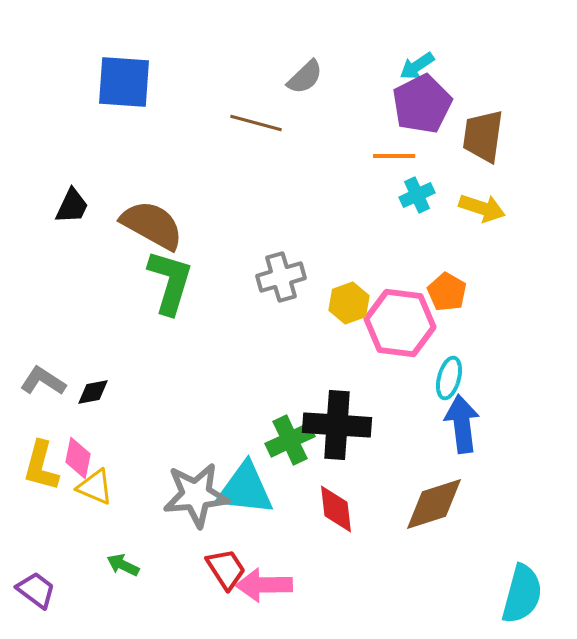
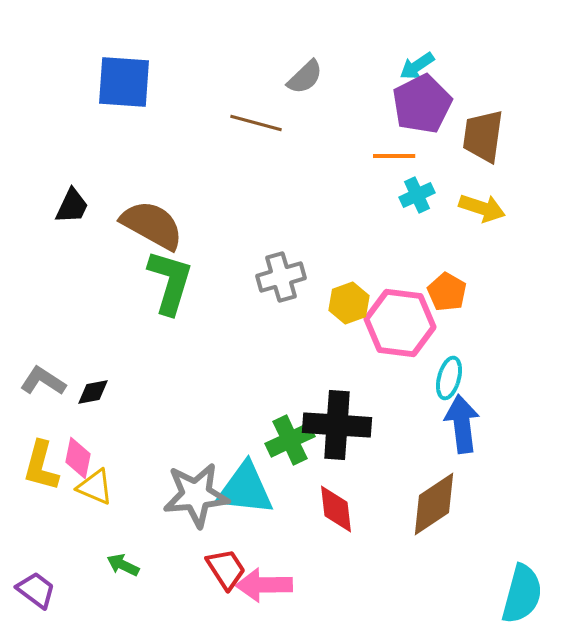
brown diamond: rotated 16 degrees counterclockwise
